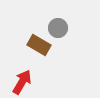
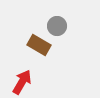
gray circle: moved 1 px left, 2 px up
